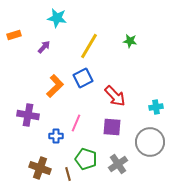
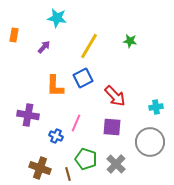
orange rectangle: rotated 64 degrees counterclockwise
orange L-shape: rotated 135 degrees clockwise
blue cross: rotated 24 degrees clockwise
gray cross: moved 2 px left; rotated 12 degrees counterclockwise
